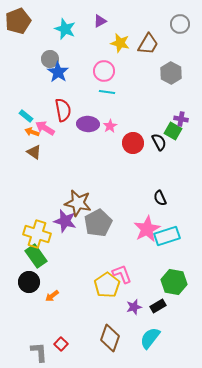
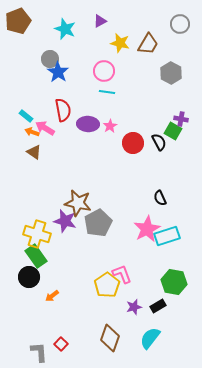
black circle at (29, 282): moved 5 px up
